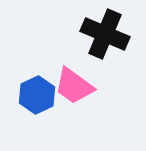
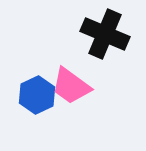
pink trapezoid: moved 3 px left
